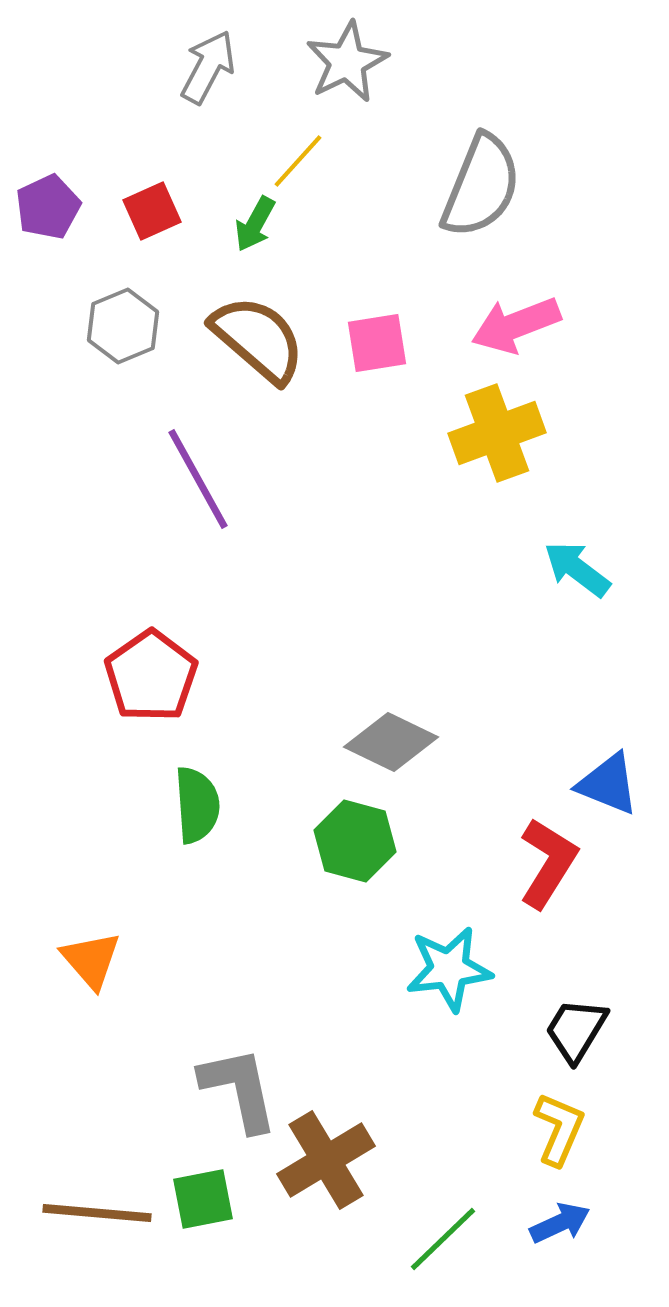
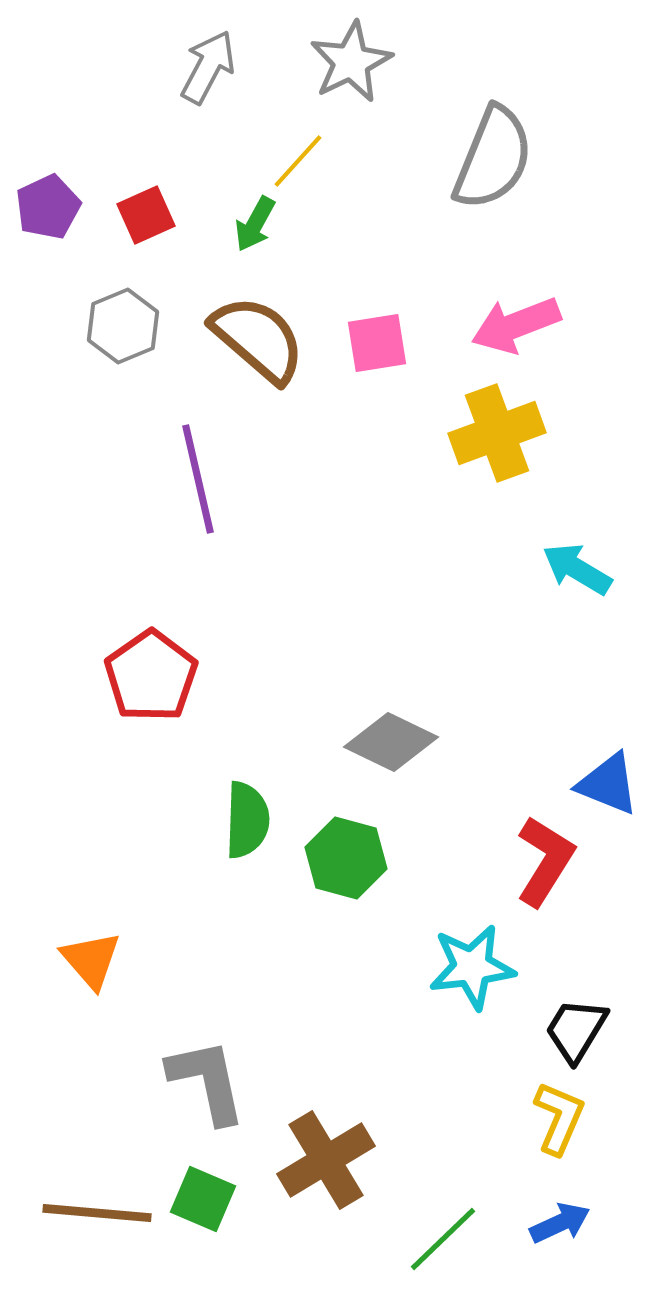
gray star: moved 4 px right
gray semicircle: moved 12 px right, 28 px up
red square: moved 6 px left, 4 px down
purple line: rotated 16 degrees clockwise
cyan arrow: rotated 6 degrees counterclockwise
green semicircle: moved 50 px right, 15 px down; rotated 6 degrees clockwise
green hexagon: moved 9 px left, 17 px down
red L-shape: moved 3 px left, 2 px up
cyan star: moved 23 px right, 2 px up
gray L-shape: moved 32 px left, 8 px up
yellow L-shape: moved 11 px up
green square: rotated 34 degrees clockwise
